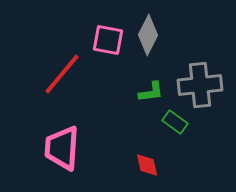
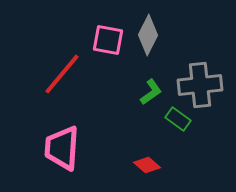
green L-shape: rotated 28 degrees counterclockwise
green rectangle: moved 3 px right, 3 px up
red diamond: rotated 36 degrees counterclockwise
